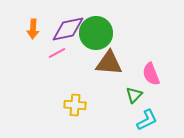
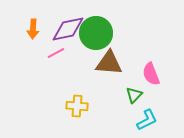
pink line: moved 1 px left
yellow cross: moved 2 px right, 1 px down
